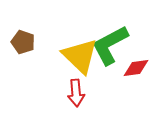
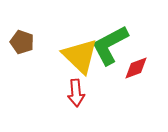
brown pentagon: moved 1 px left
red diamond: rotated 12 degrees counterclockwise
